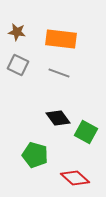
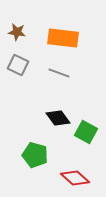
orange rectangle: moved 2 px right, 1 px up
